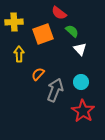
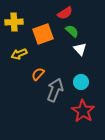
red semicircle: moved 6 px right; rotated 70 degrees counterclockwise
yellow arrow: rotated 112 degrees counterclockwise
